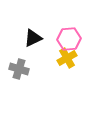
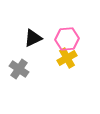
pink hexagon: moved 2 px left
gray cross: rotated 18 degrees clockwise
